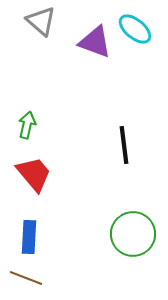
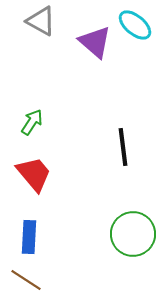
gray triangle: rotated 12 degrees counterclockwise
cyan ellipse: moved 4 px up
purple triangle: rotated 21 degrees clockwise
green arrow: moved 5 px right, 3 px up; rotated 20 degrees clockwise
black line: moved 1 px left, 2 px down
brown line: moved 2 px down; rotated 12 degrees clockwise
